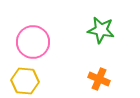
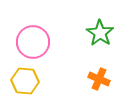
green star: moved 1 px left, 3 px down; rotated 24 degrees clockwise
